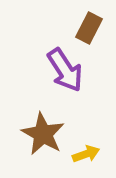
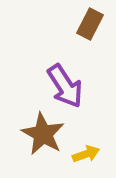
brown rectangle: moved 1 px right, 4 px up
purple arrow: moved 16 px down
